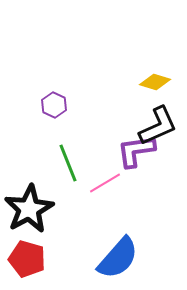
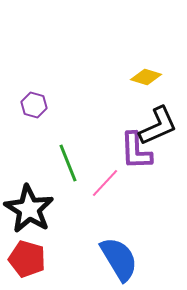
yellow diamond: moved 9 px left, 5 px up
purple hexagon: moved 20 px left; rotated 10 degrees counterclockwise
purple L-shape: rotated 84 degrees counterclockwise
pink line: rotated 16 degrees counterclockwise
black star: rotated 12 degrees counterclockwise
blue semicircle: moved 1 px right, 1 px down; rotated 72 degrees counterclockwise
